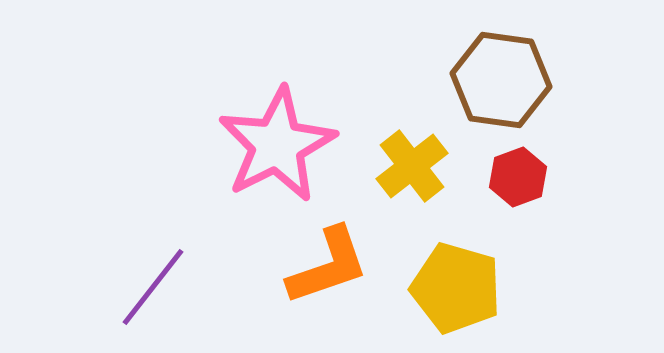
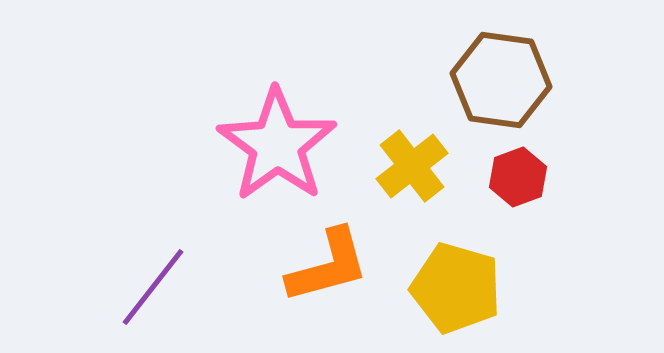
pink star: rotated 9 degrees counterclockwise
orange L-shape: rotated 4 degrees clockwise
